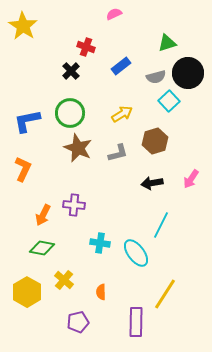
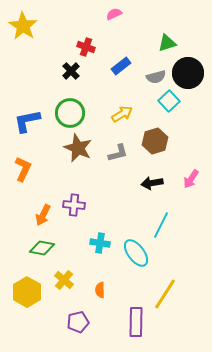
orange semicircle: moved 1 px left, 2 px up
